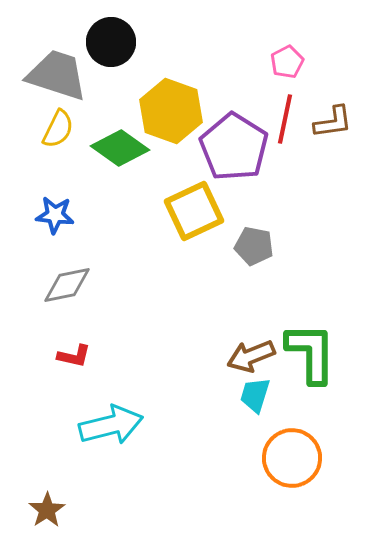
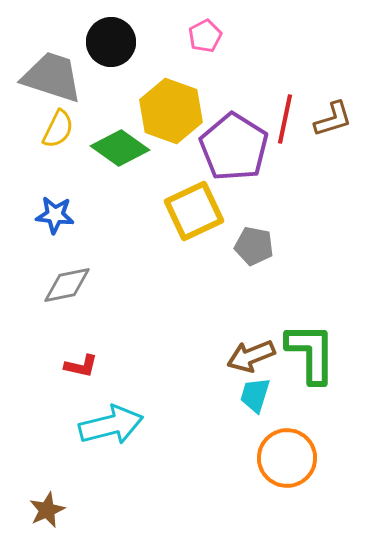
pink pentagon: moved 82 px left, 26 px up
gray trapezoid: moved 5 px left, 2 px down
brown L-shape: moved 3 px up; rotated 9 degrees counterclockwise
red L-shape: moved 7 px right, 10 px down
orange circle: moved 5 px left
brown star: rotated 9 degrees clockwise
